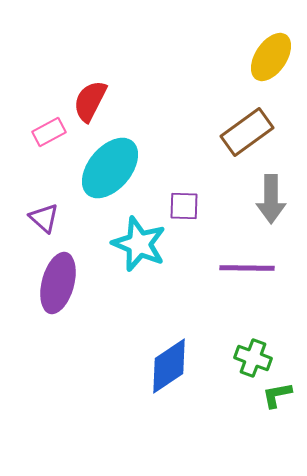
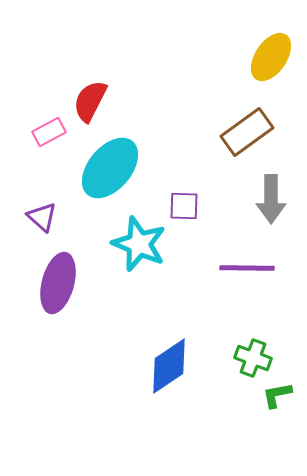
purple triangle: moved 2 px left, 1 px up
